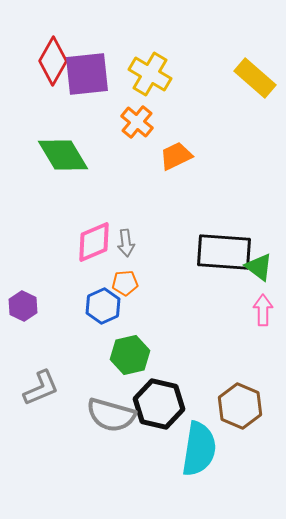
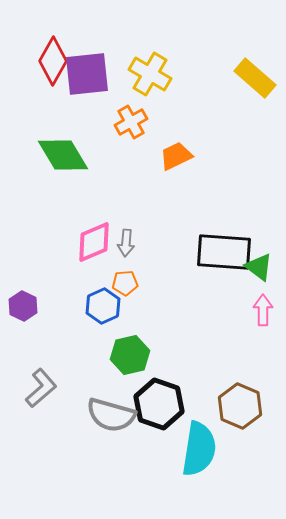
orange cross: moved 6 px left; rotated 20 degrees clockwise
gray arrow: rotated 12 degrees clockwise
gray L-shape: rotated 18 degrees counterclockwise
black hexagon: rotated 6 degrees clockwise
